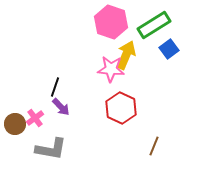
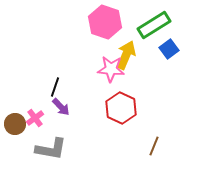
pink hexagon: moved 6 px left
